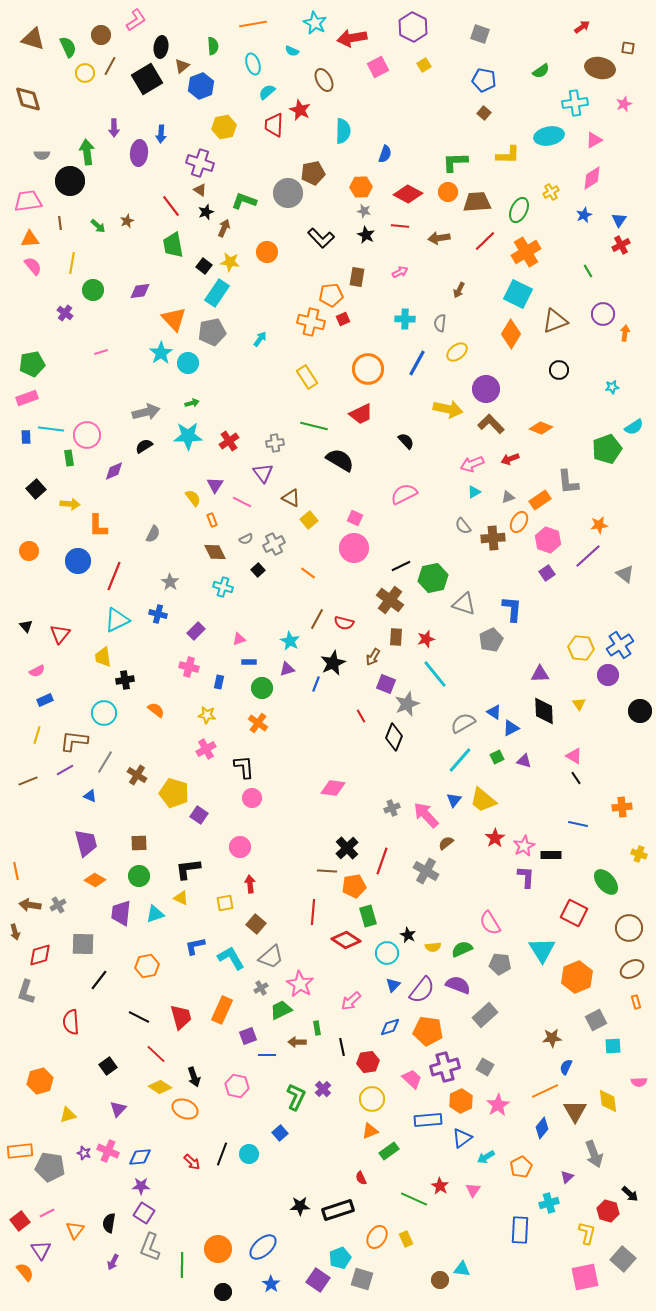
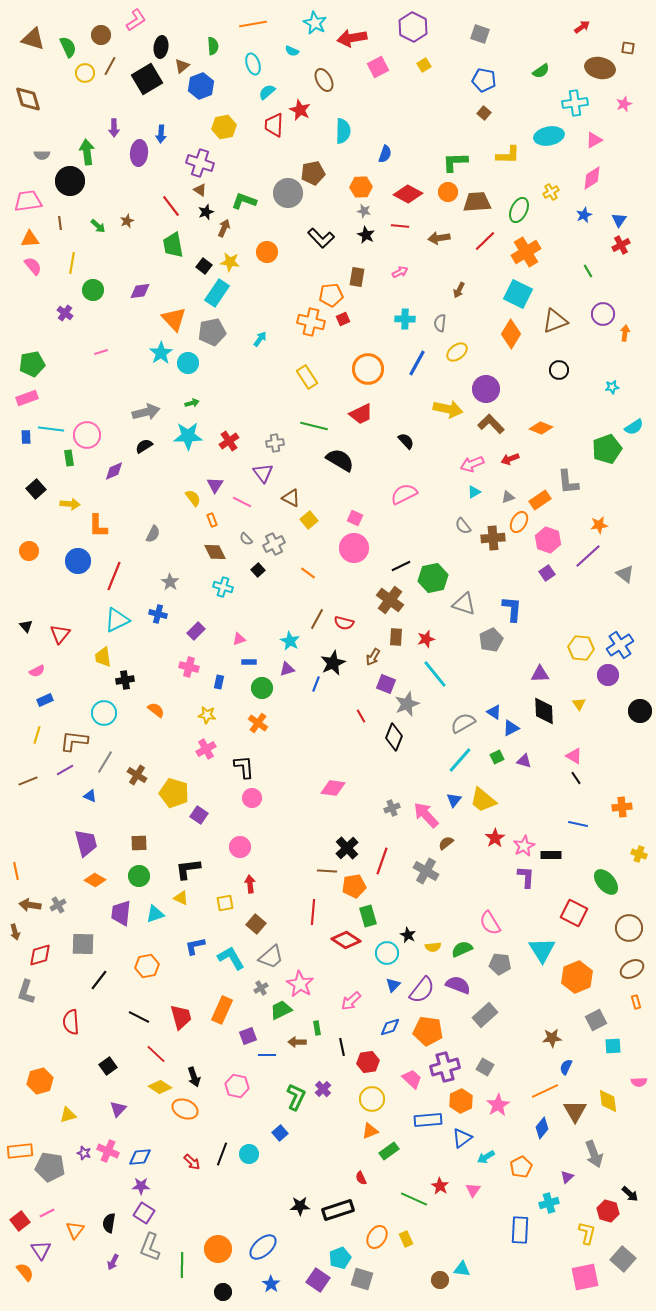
gray semicircle at (246, 539): rotated 72 degrees clockwise
